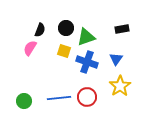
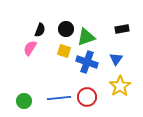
black circle: moved 1 px down
